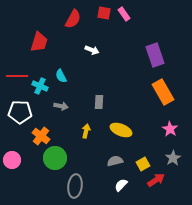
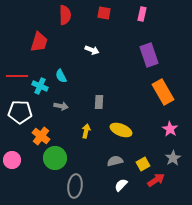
pink rectangle: moved 18 px right; rotated 48 degrees clockwise
red semicircle: moved 8 px left, 4 px up; rotated 30 degrees counterclockwise
purple rectangle: moved 6 px left
